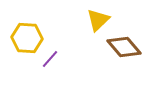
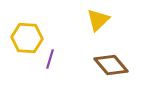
brown diamond: moved 13 px left, 18 px down
purple line: rotated 24 degrees counterclockwise
